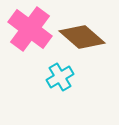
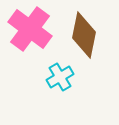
brown diamond: moved 2 px right, 2 px up; rotated 60 degrees clockwise
